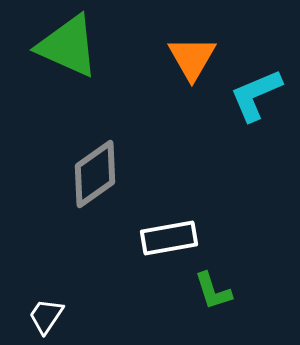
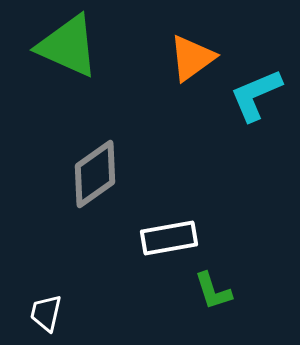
orange triangle: rotated 24 degrees clockwise
white trapezoid: moved 3 px up; rotated 21 degrees counterclockwise
